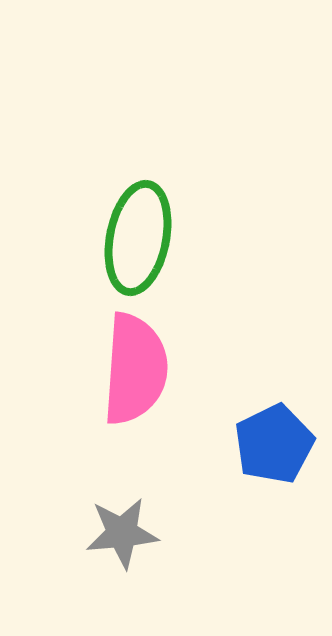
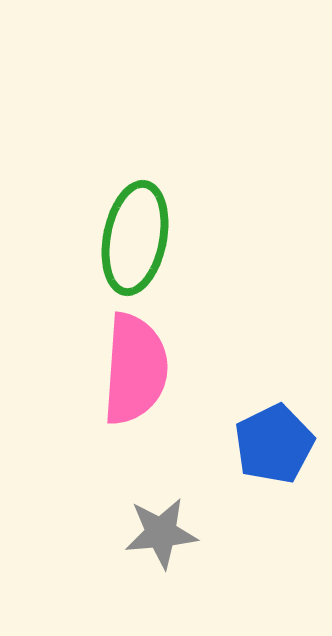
green ellipse: moved 3 px left
gray star: moved 39 px right
